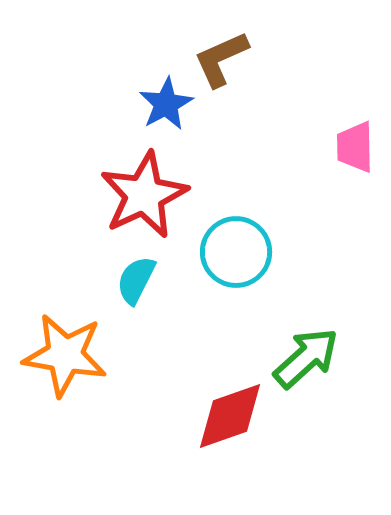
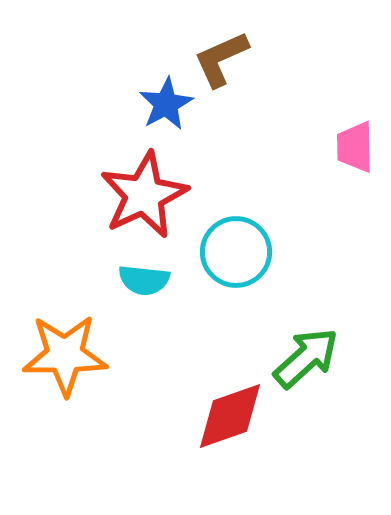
cyan semicircle: moved 8 px right; rotated 111 degrees counterclockwise
orange star: rotated 10 degrees counterclockwise
